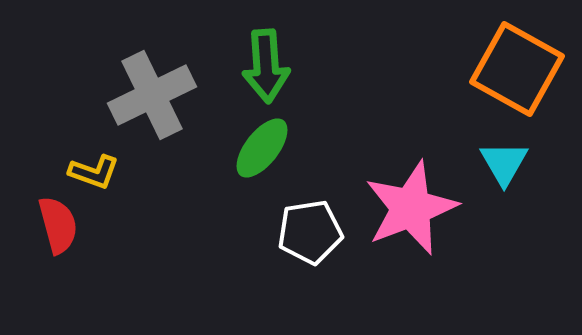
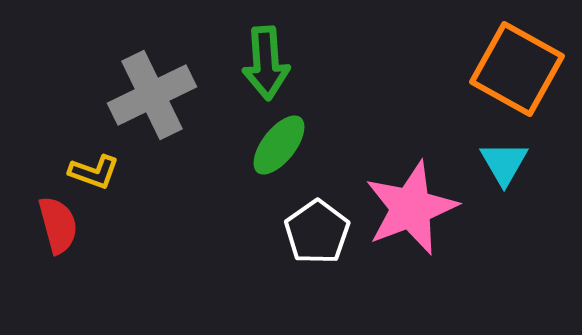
green arrow: moved 3 px up
green ellipse: moved 17 px right, 3 px up
white pentagon: moved 7 px right; rotated 26 degrees counterclockwise
